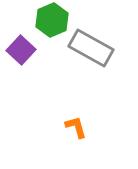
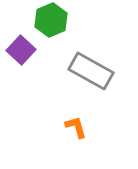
green hexagon: moved 1 px left
gray rectangle: moved 23 px down
